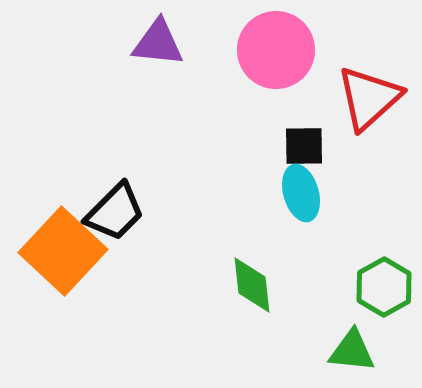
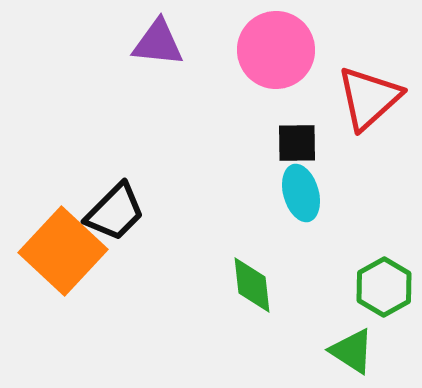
black square: moved 7 px left, 3 px up
green triangle: rotated 27 degrees clockwise
